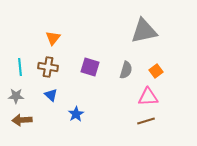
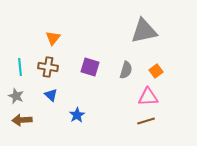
gray star: rotated 21 degrees clockwise
blue star: moved 1 px right, 1 px down
